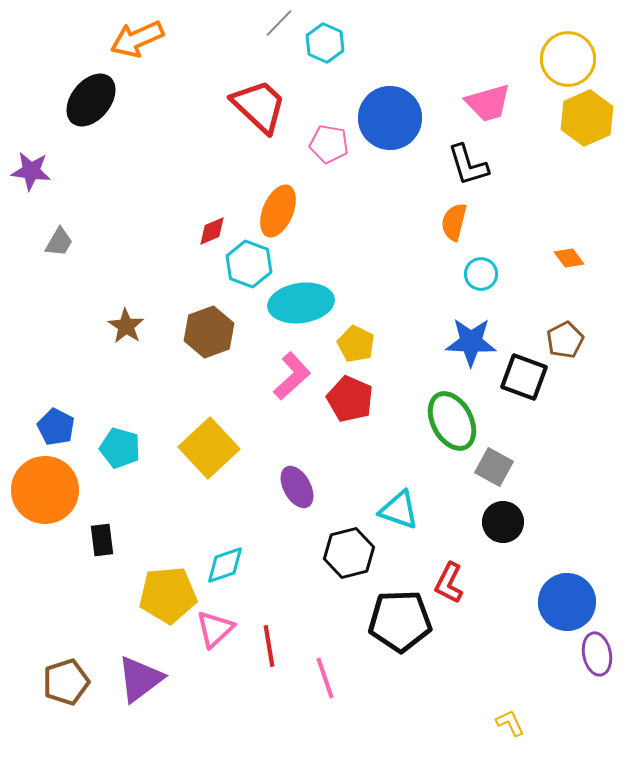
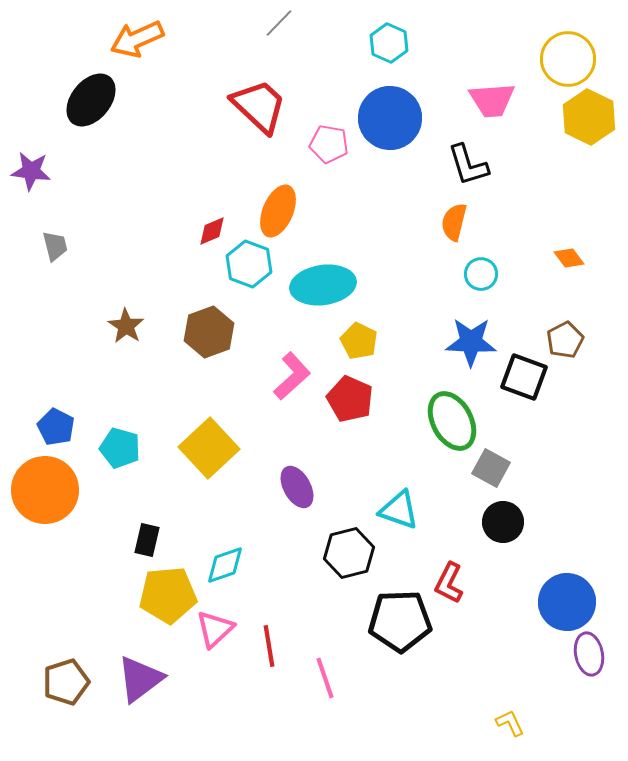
cyan hexagon at (325, 43): moved 64 px right
pink trapezoid at (488, 103): moved 4 px right, 3 px up; rotated 12 degrees clockwise
yellow hexagon at (587, 118): moved 2 px right, 1 px up; rotated 10 degrees counterclockwise
gray trapezoid at (59, 242): moved 4 px left, 4 px down; rotated 44 degrees counterclockwise
cyan ellipse at (301, 303): moved 22 px right, 18 px up
yellow pentagon at (356, 344): moved 3 px right, 3 px up
gray square at (494, 467): moved 3 px left, 1 px down
black rectangle at (102, 540): moved 45 px right; rotated 20 degrees clockwise
purple ellipse at (597, 654): moved 8 px left
